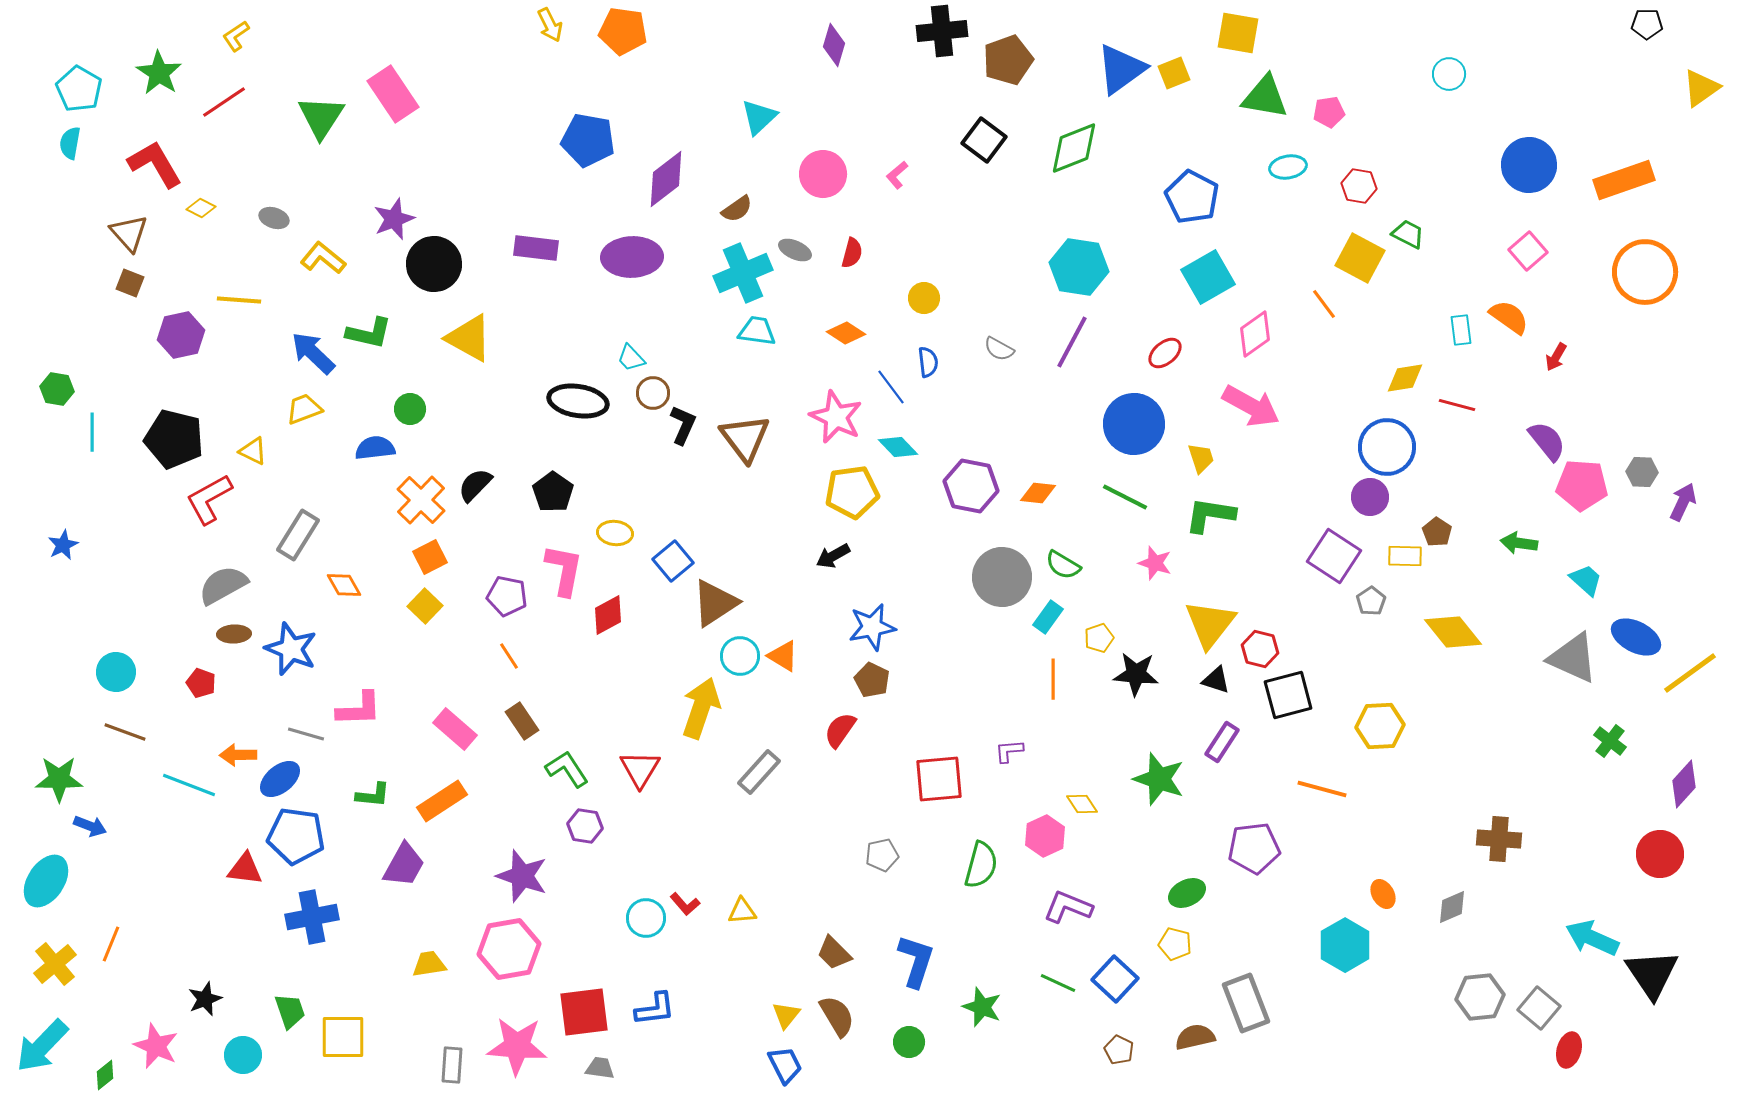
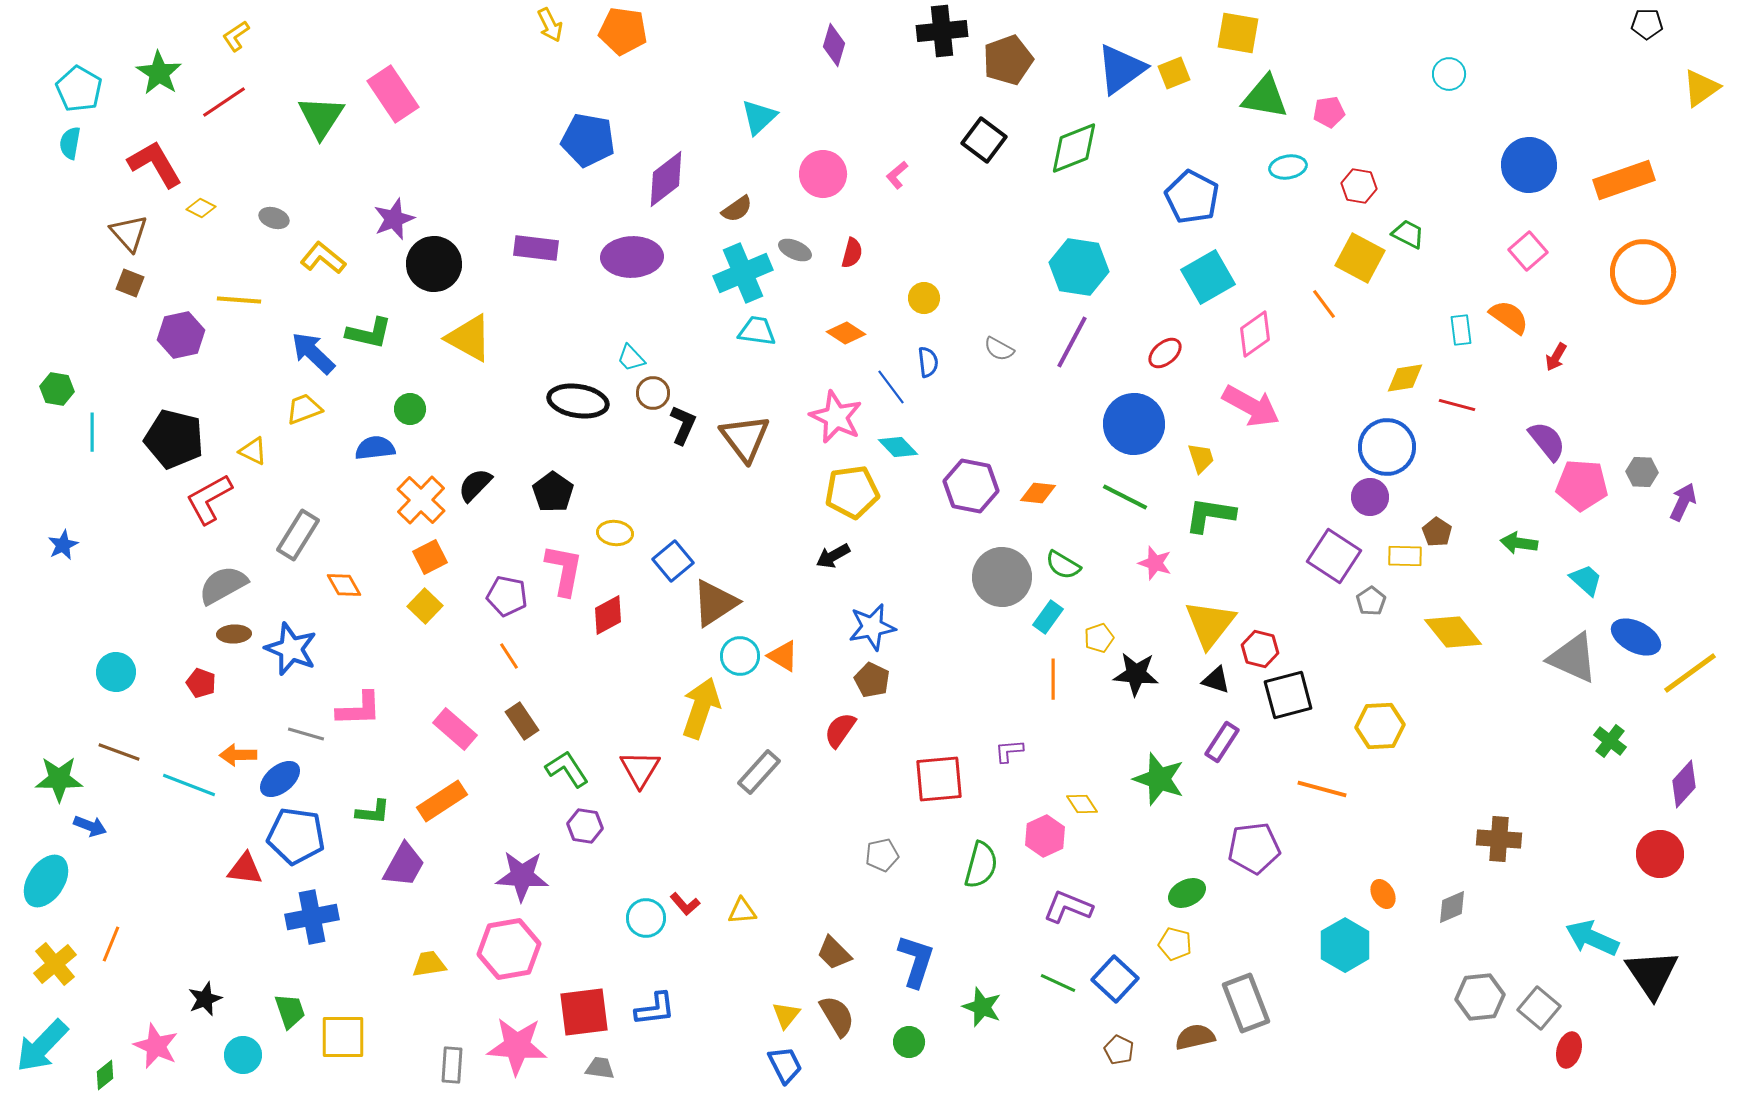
orange circle at (1645, 272): moved 2 px left
brown line at (125, 732): moved 6 px left, 20 px down
green L-shape at (373, 795): moved 17 px down
purple star at (522, 876): rotated 16 degrees counterclockwise
